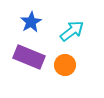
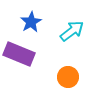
purple rectangle: moved 10 px left, 3 px up
orange circle: moved 3 px right, 12 px down
